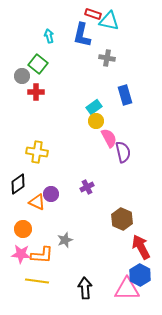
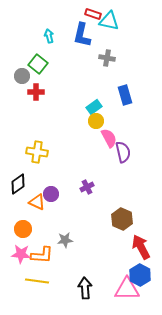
gray star: rotated 14 degrees clockwise
